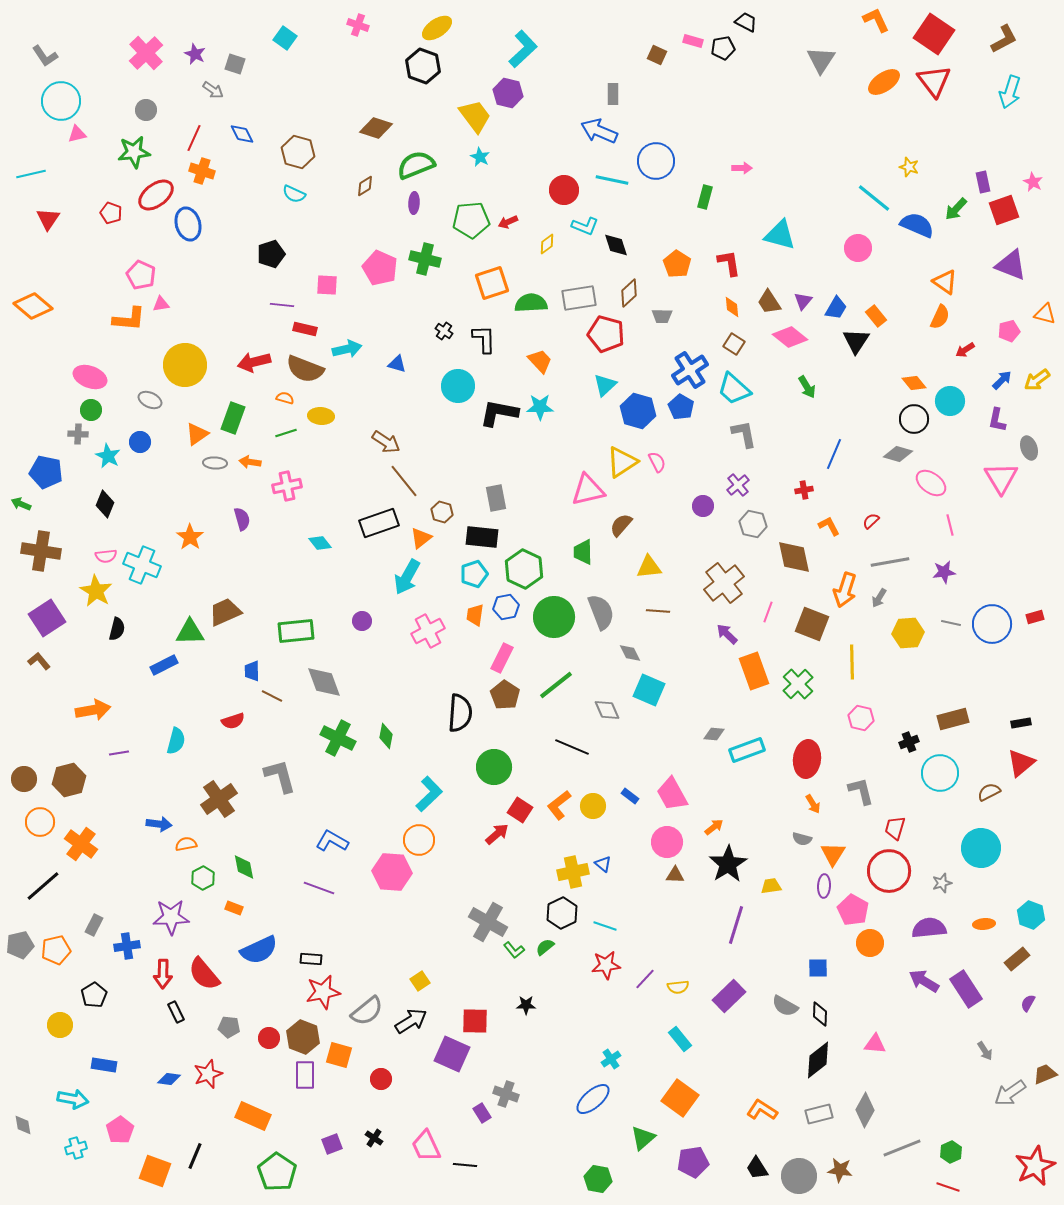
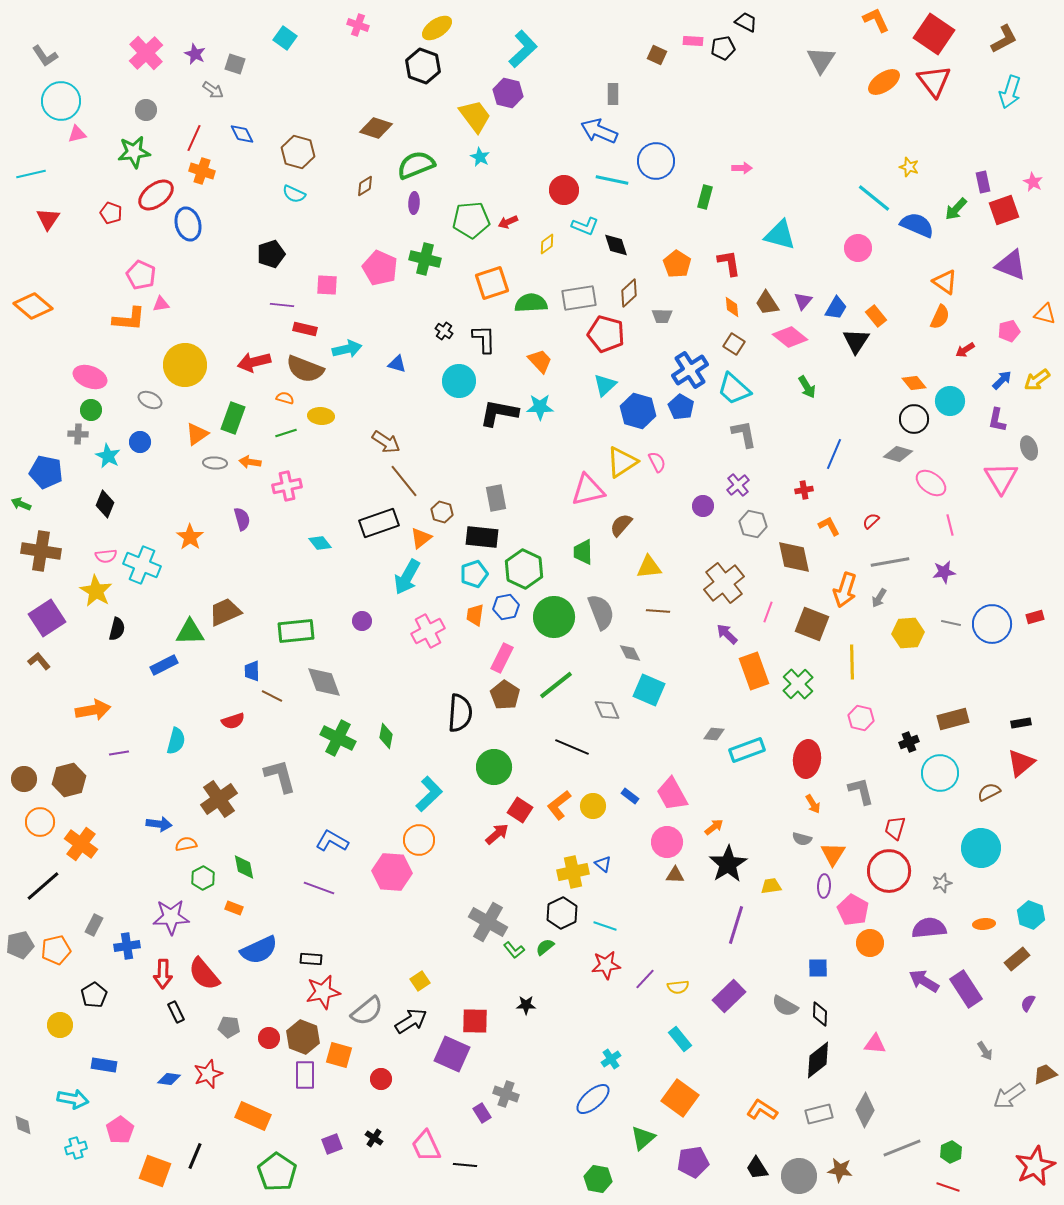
pink rectangle at (693, 41): rotated 12 degrees counterclockwise
brown trapezoid at (769, 302): moved 2 px left, 1 px down
cyan circle at (458, 386): moved 1 px right, 5 px up
gray arrow at (1010, 1093): moved 1 px left, 3 px down
